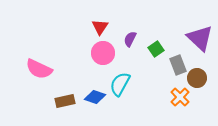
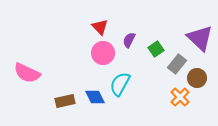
red triangle: rotated 18 degrees counterclockwise
purple semicircle: moved 1 px left, 1 px down
gray rectangle: moved 1 px left, 1 px up; rotated 60 degrees clockwise
pink semicircle: moved 12 px left, 4 px down
blue diamond: rotated 45 degrees clockwise
